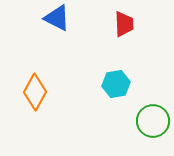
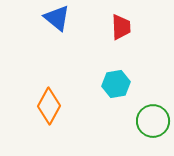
blue triangle: rotated 12 degrees clockwise
red trapezoid: moved 3 px left, 3 px down
orange diamond: moved 14 px right, 14 px down
